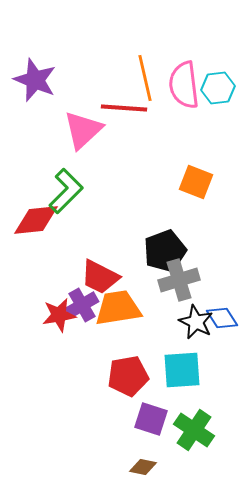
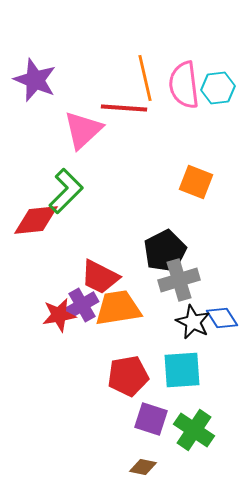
black pentagon: rotated 6 degrees counterclockwise
black star: moved 3 px left
